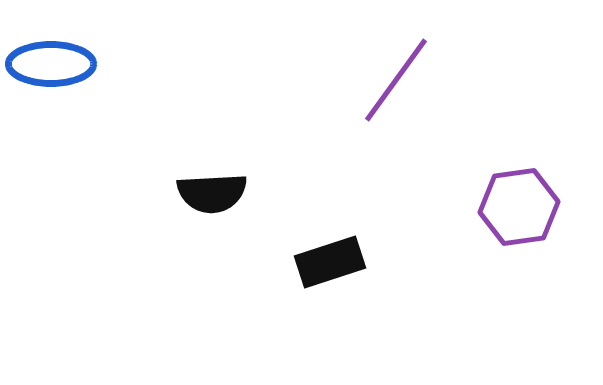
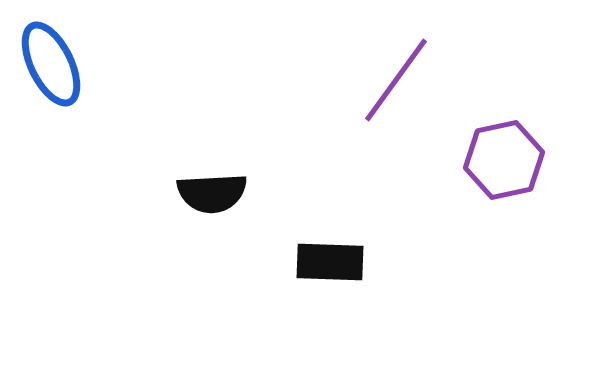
blue ellipse: rotated 64 degrees clockwise
purple hexagon: moved 15 px left, 47 px up; rotated 4 degrees counterclockwise
black rectangle: rotated 20 degrees clockwise
